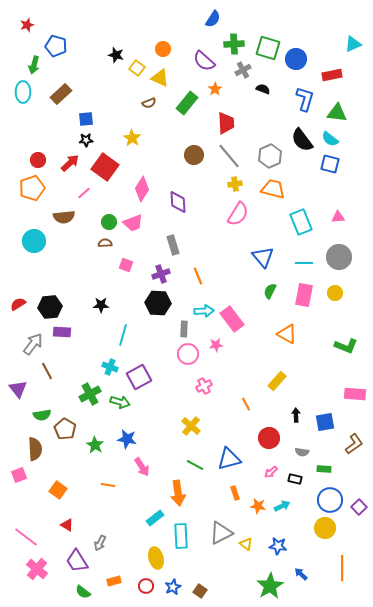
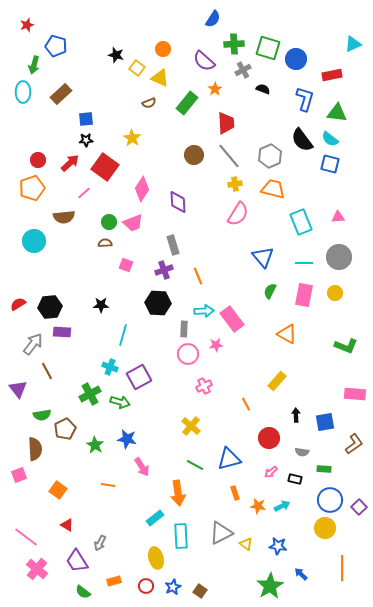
purple cross at (161, 274): moved 3 px right, 4 px up
brown pentagon at (65, 429): rotated 15 degrees clockwise
